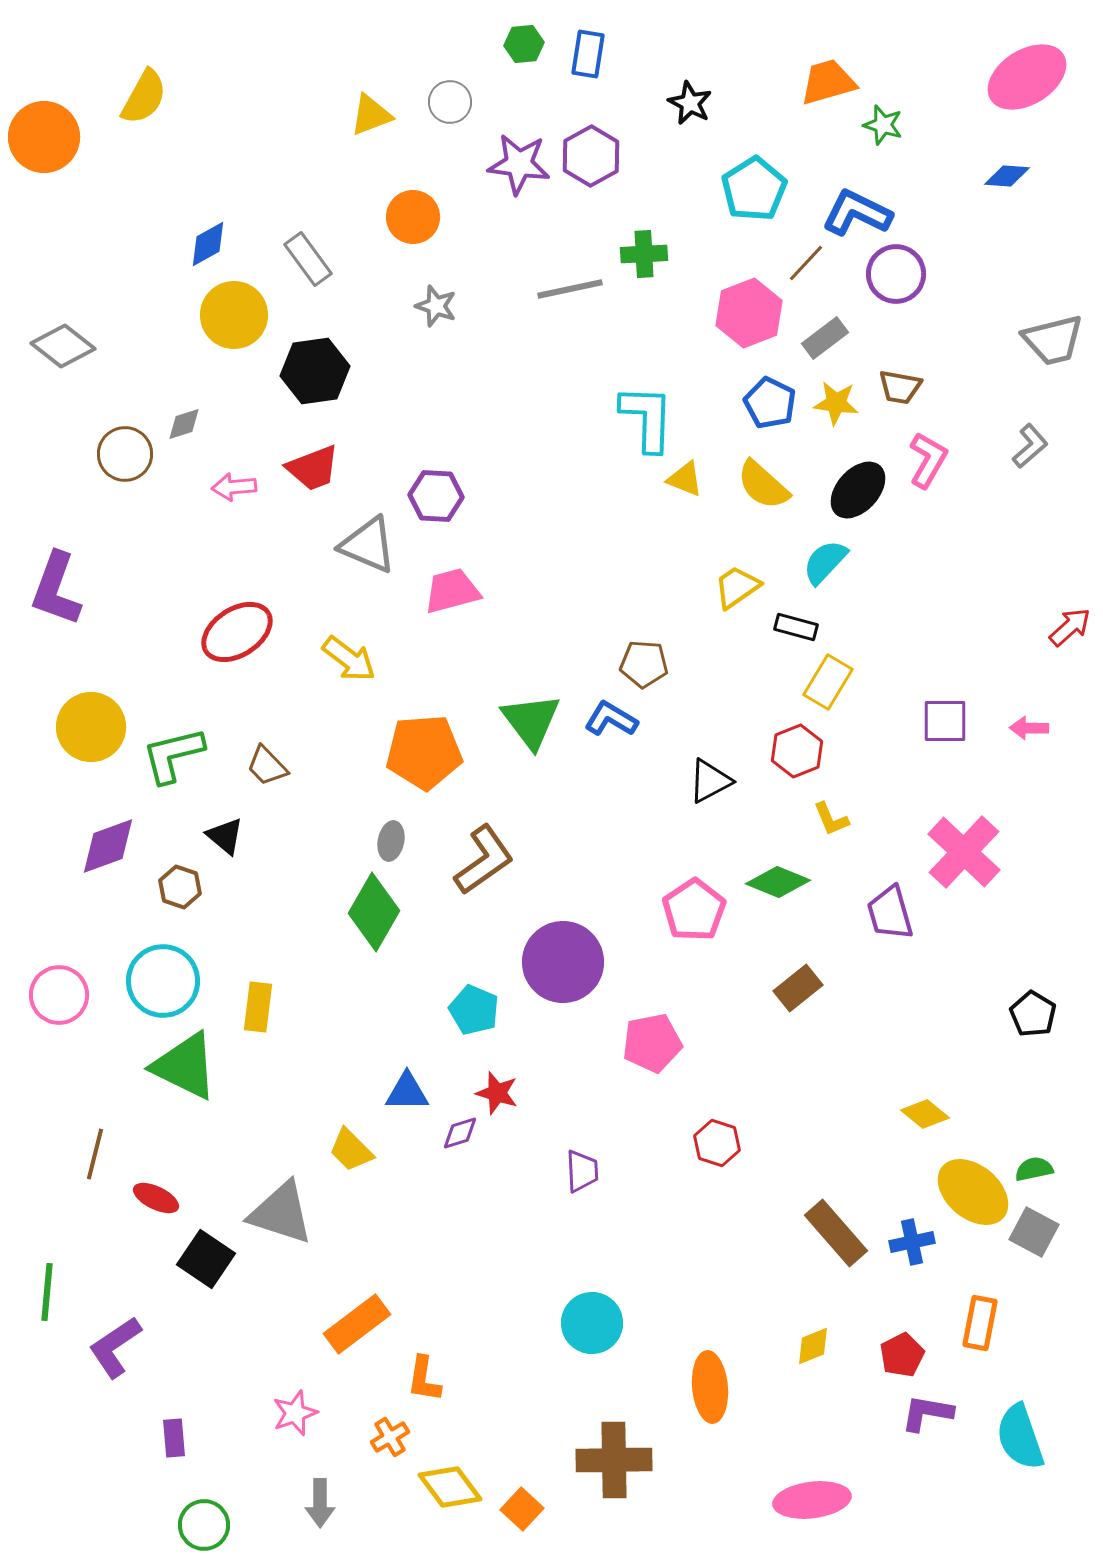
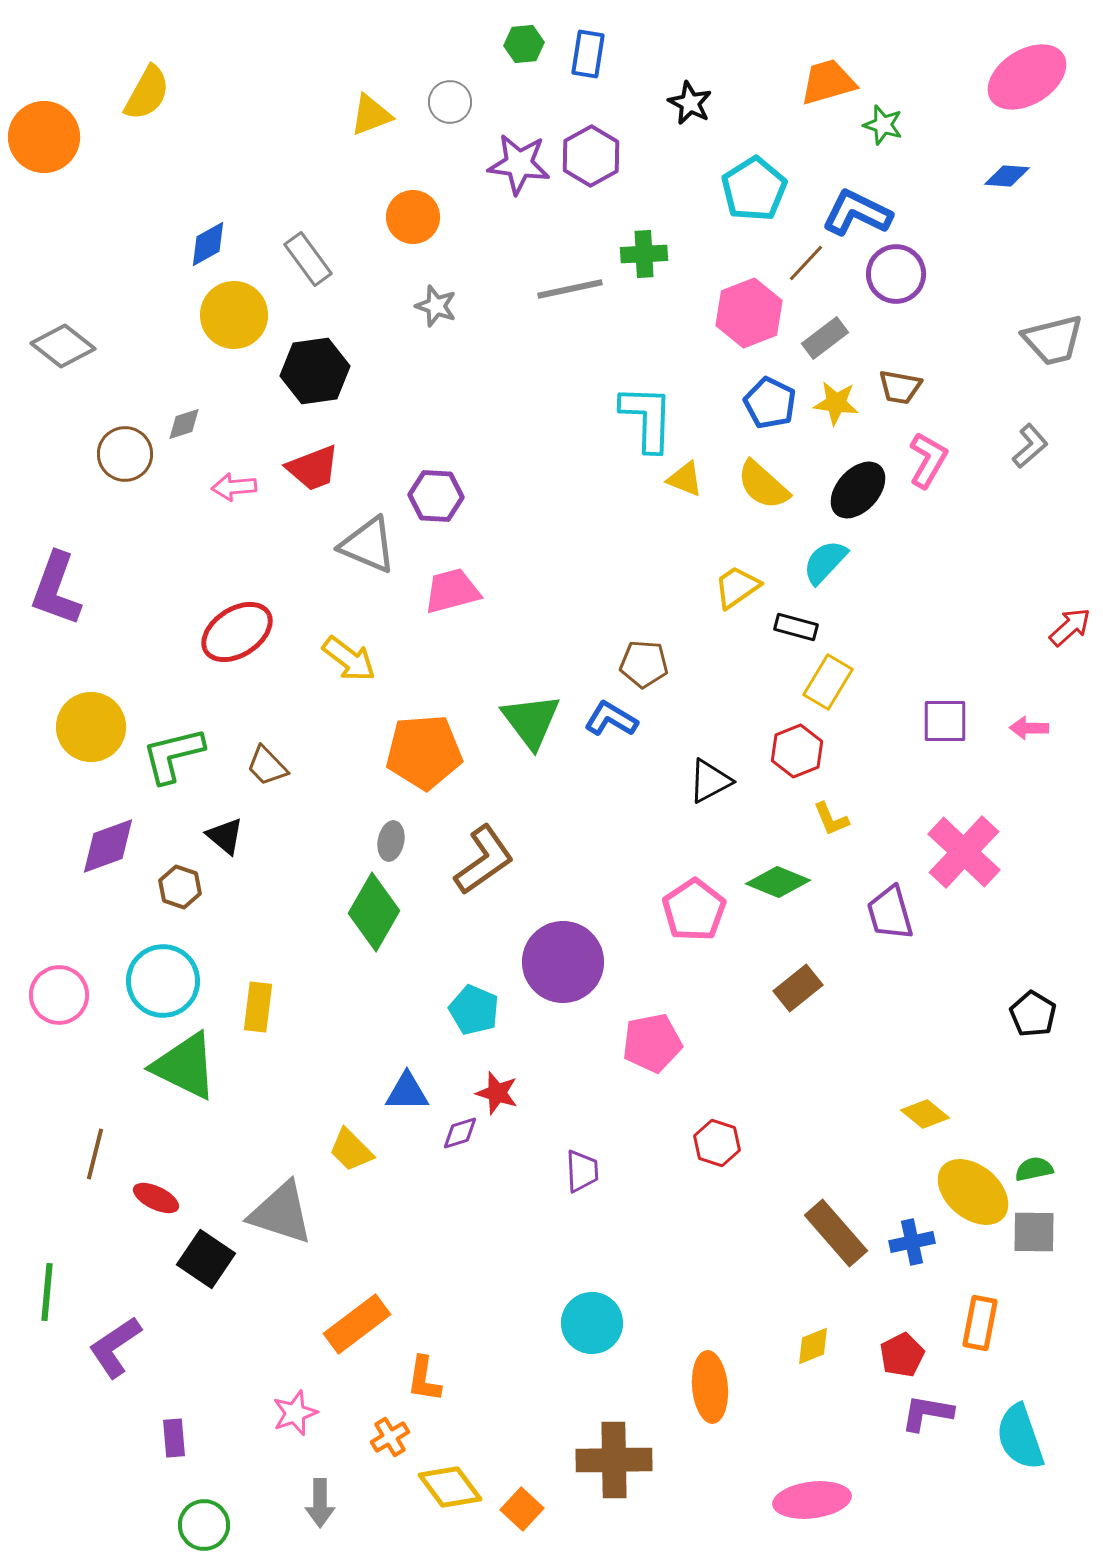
yellow semicircle at (144, 97): moved 3 px right, 4 px up
gray square at (1034, 1232): rotated 27 degrees counterclockwise
